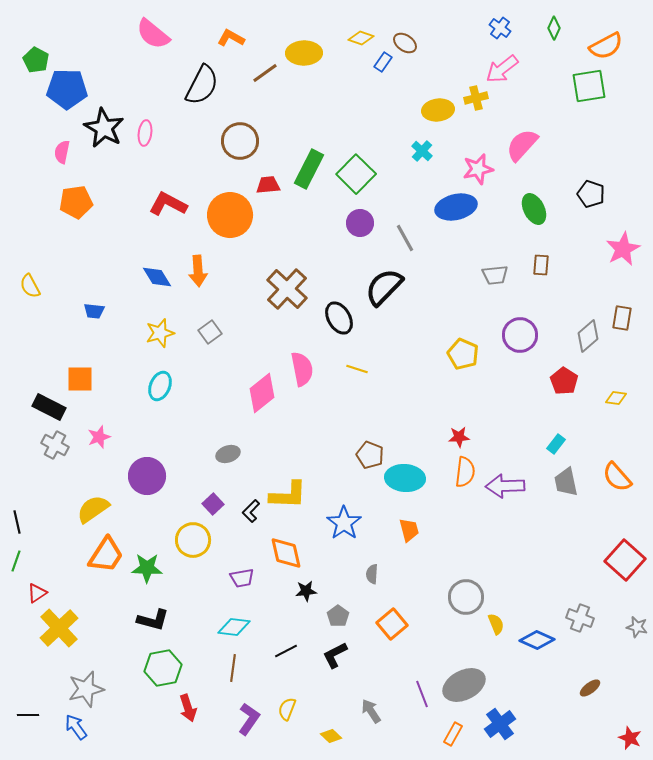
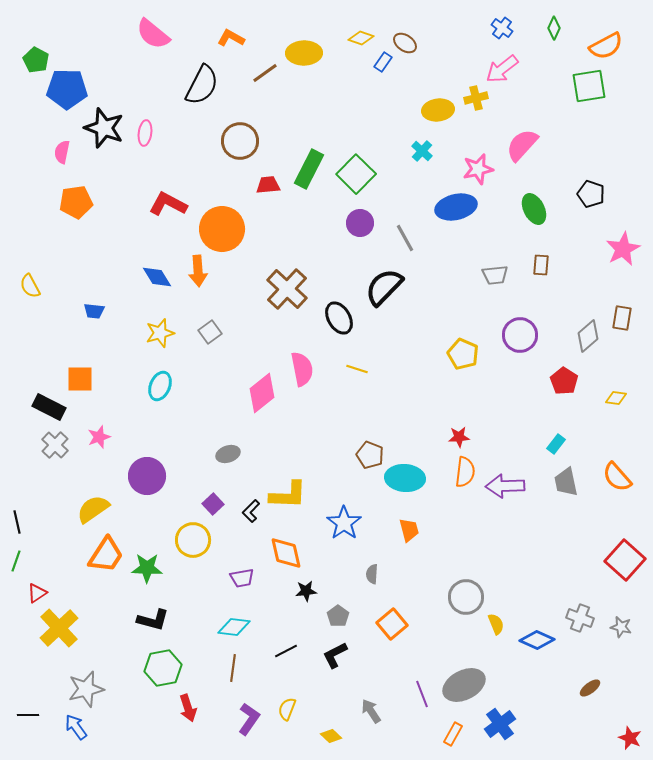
blue cross at (500, 28): moved 2 px right
black star at (104, 128): rotated 9 degrees counterclockwise
orange circle at (230, 215): moved 8 px left, 14 px down
gray cross at (55, 445): rotated 16 degrees clockwise
gray star at (637, 627): moved 16 px left
